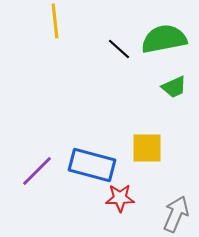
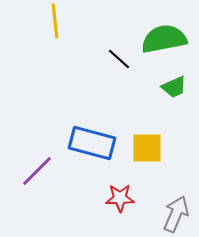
black line: moved 10 px down
blue rectangle: moved 22 px up
